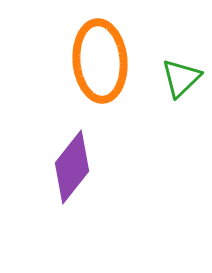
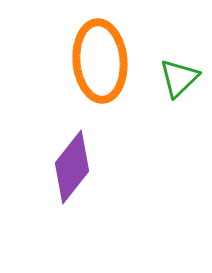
green triangle: moved 2 px left
